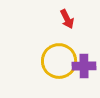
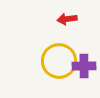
red arrow: rotated 108 degrees clockwise
